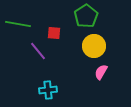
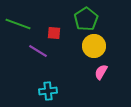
green pentagon: moved 3 px down
green line: rotated 10 degrees clockwise
purple line: rotated 18 degrees counterclockwise
cyan cross: moved 1 px down
